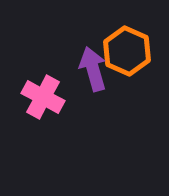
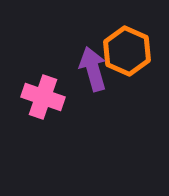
pink cross: rotated 9 degrees counterclockwise
